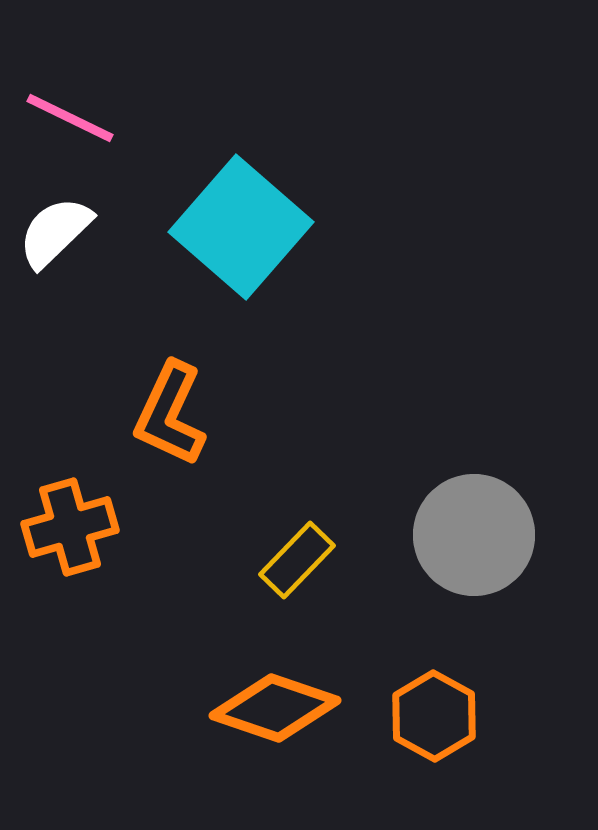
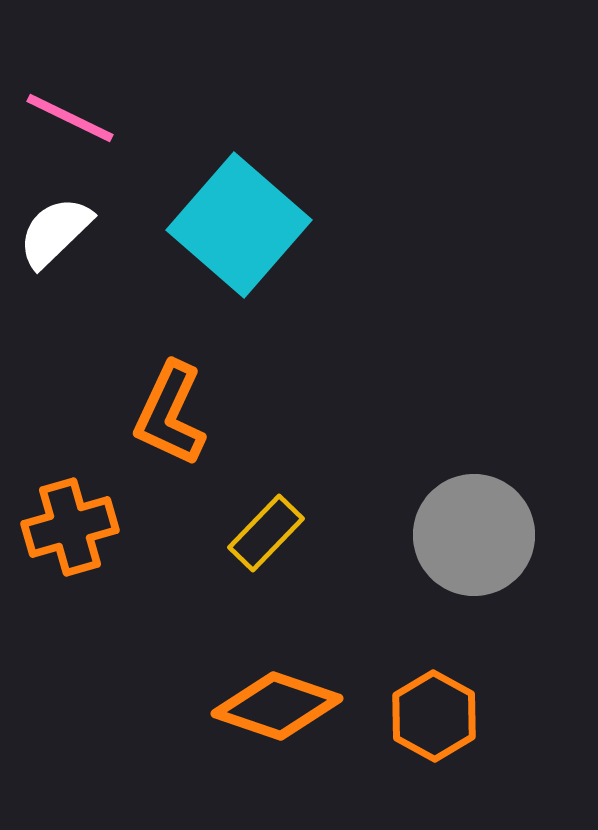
cyan square: moved 2 px left, 2 px up
yellow rectangle: moved 31 px left, 27 px up
orange diamond: moved 2 px right, 2 px up
